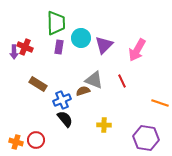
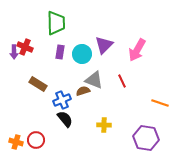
cyan circle: moved 1 px right, 16 px down
purple rectangle: moved 1 px right, 5 px down
